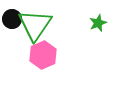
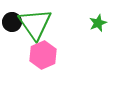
black circle: moved 3 px down
green triangle: moved 1 px up; rotated 9 degrees counterclockwise
